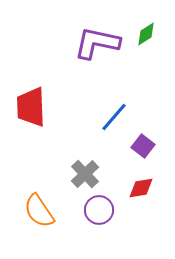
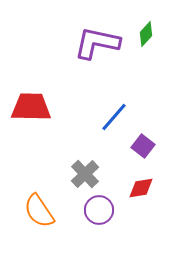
green diamond: rotated 15 degrees counterclockwise
red trapezoid: rotated 93 degrees clockwise
